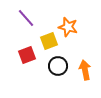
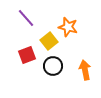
yellow square: rotated 18 degrees counterclockwise
black circle: moved 5 px left
